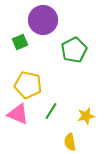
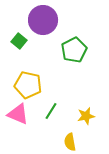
green square: moved 1 px left, 1 px up; rotated 28 degrees counterclockwise
